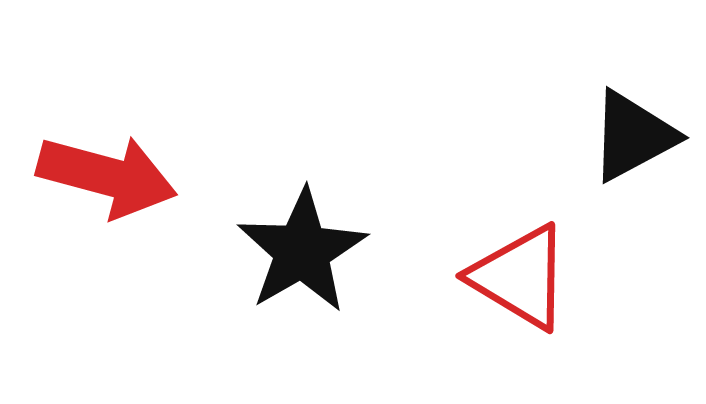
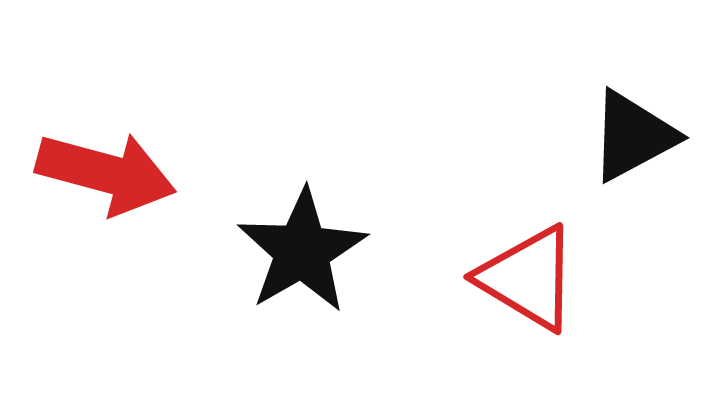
red arrow: moved 1 px left, 3 px up
red triangle: moved 8 px right, 1 px down
